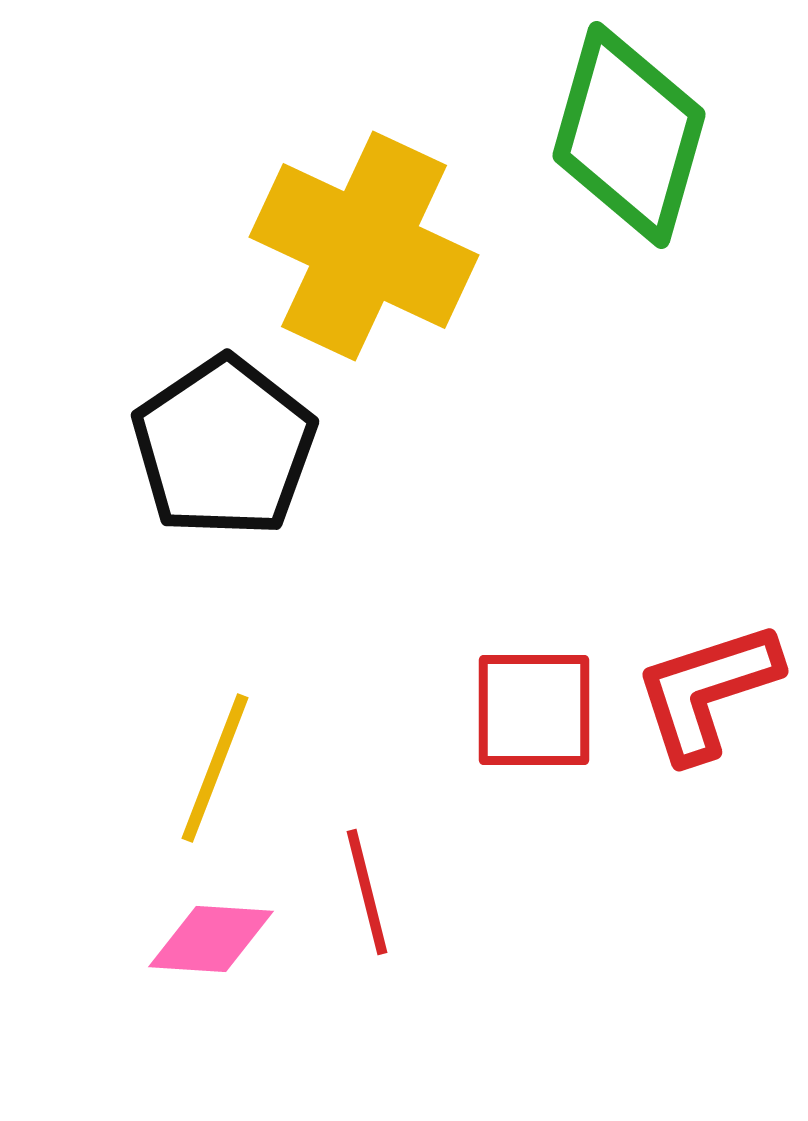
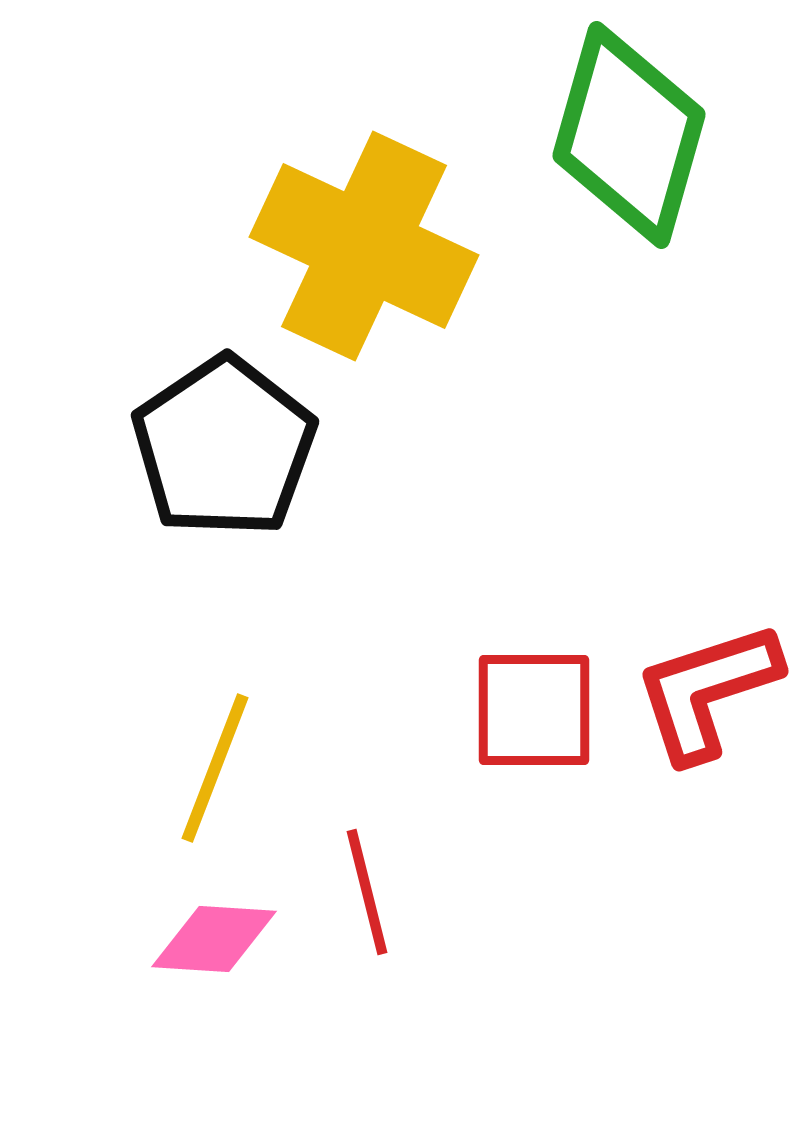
pink diamond: moved 3 px right
